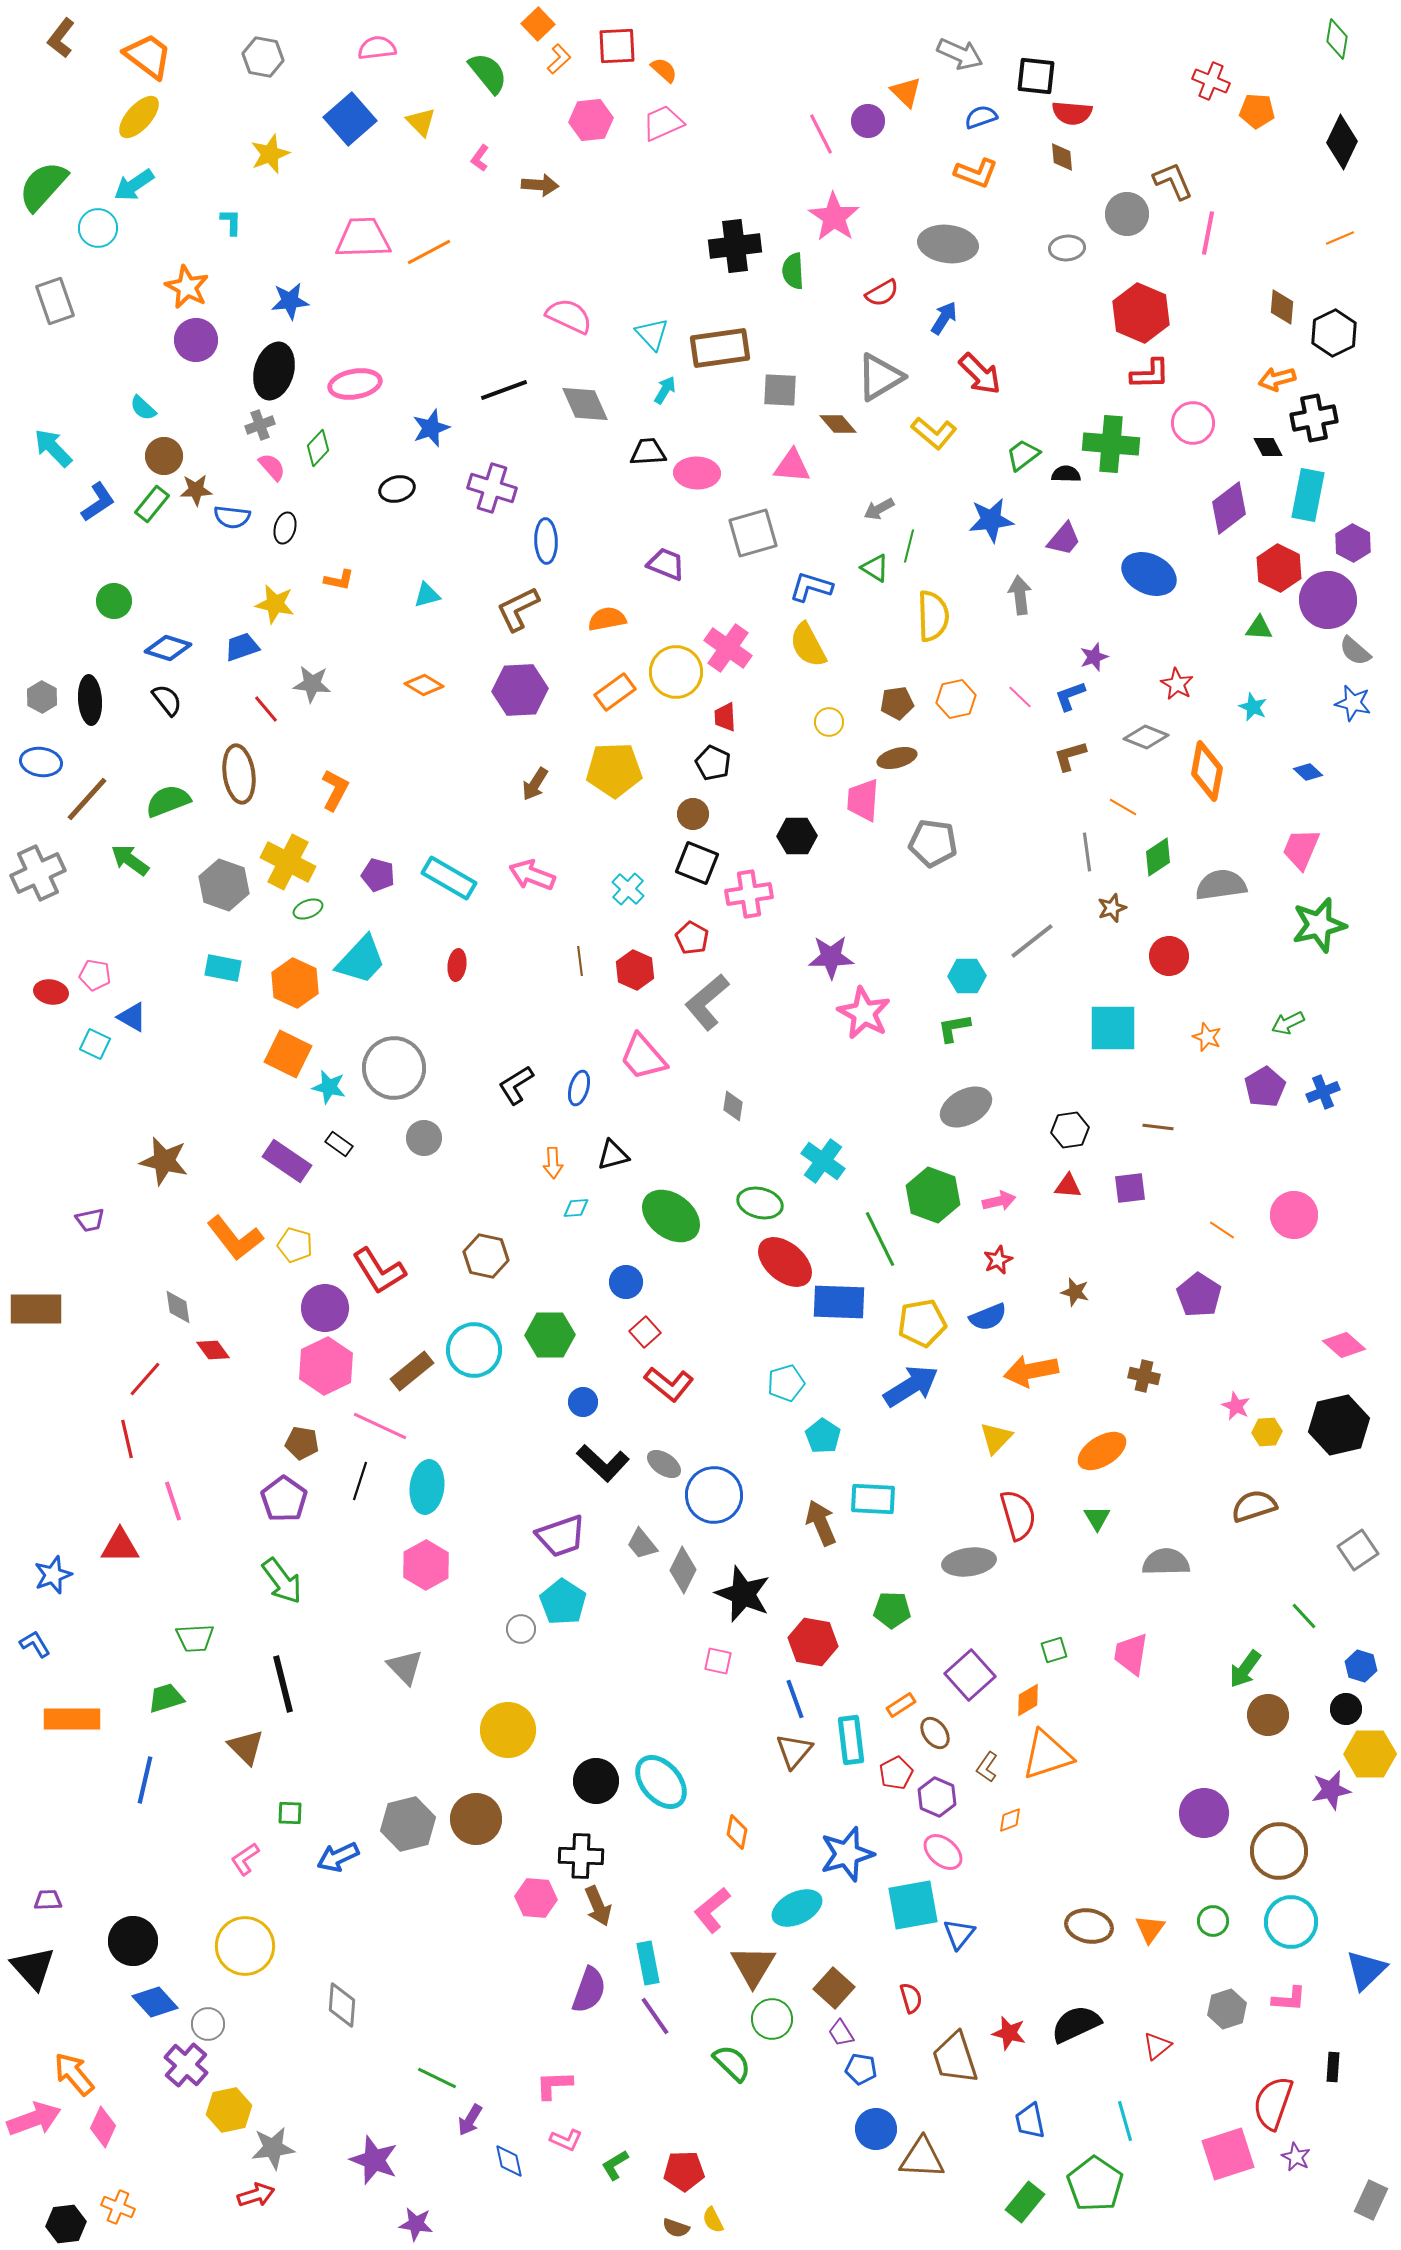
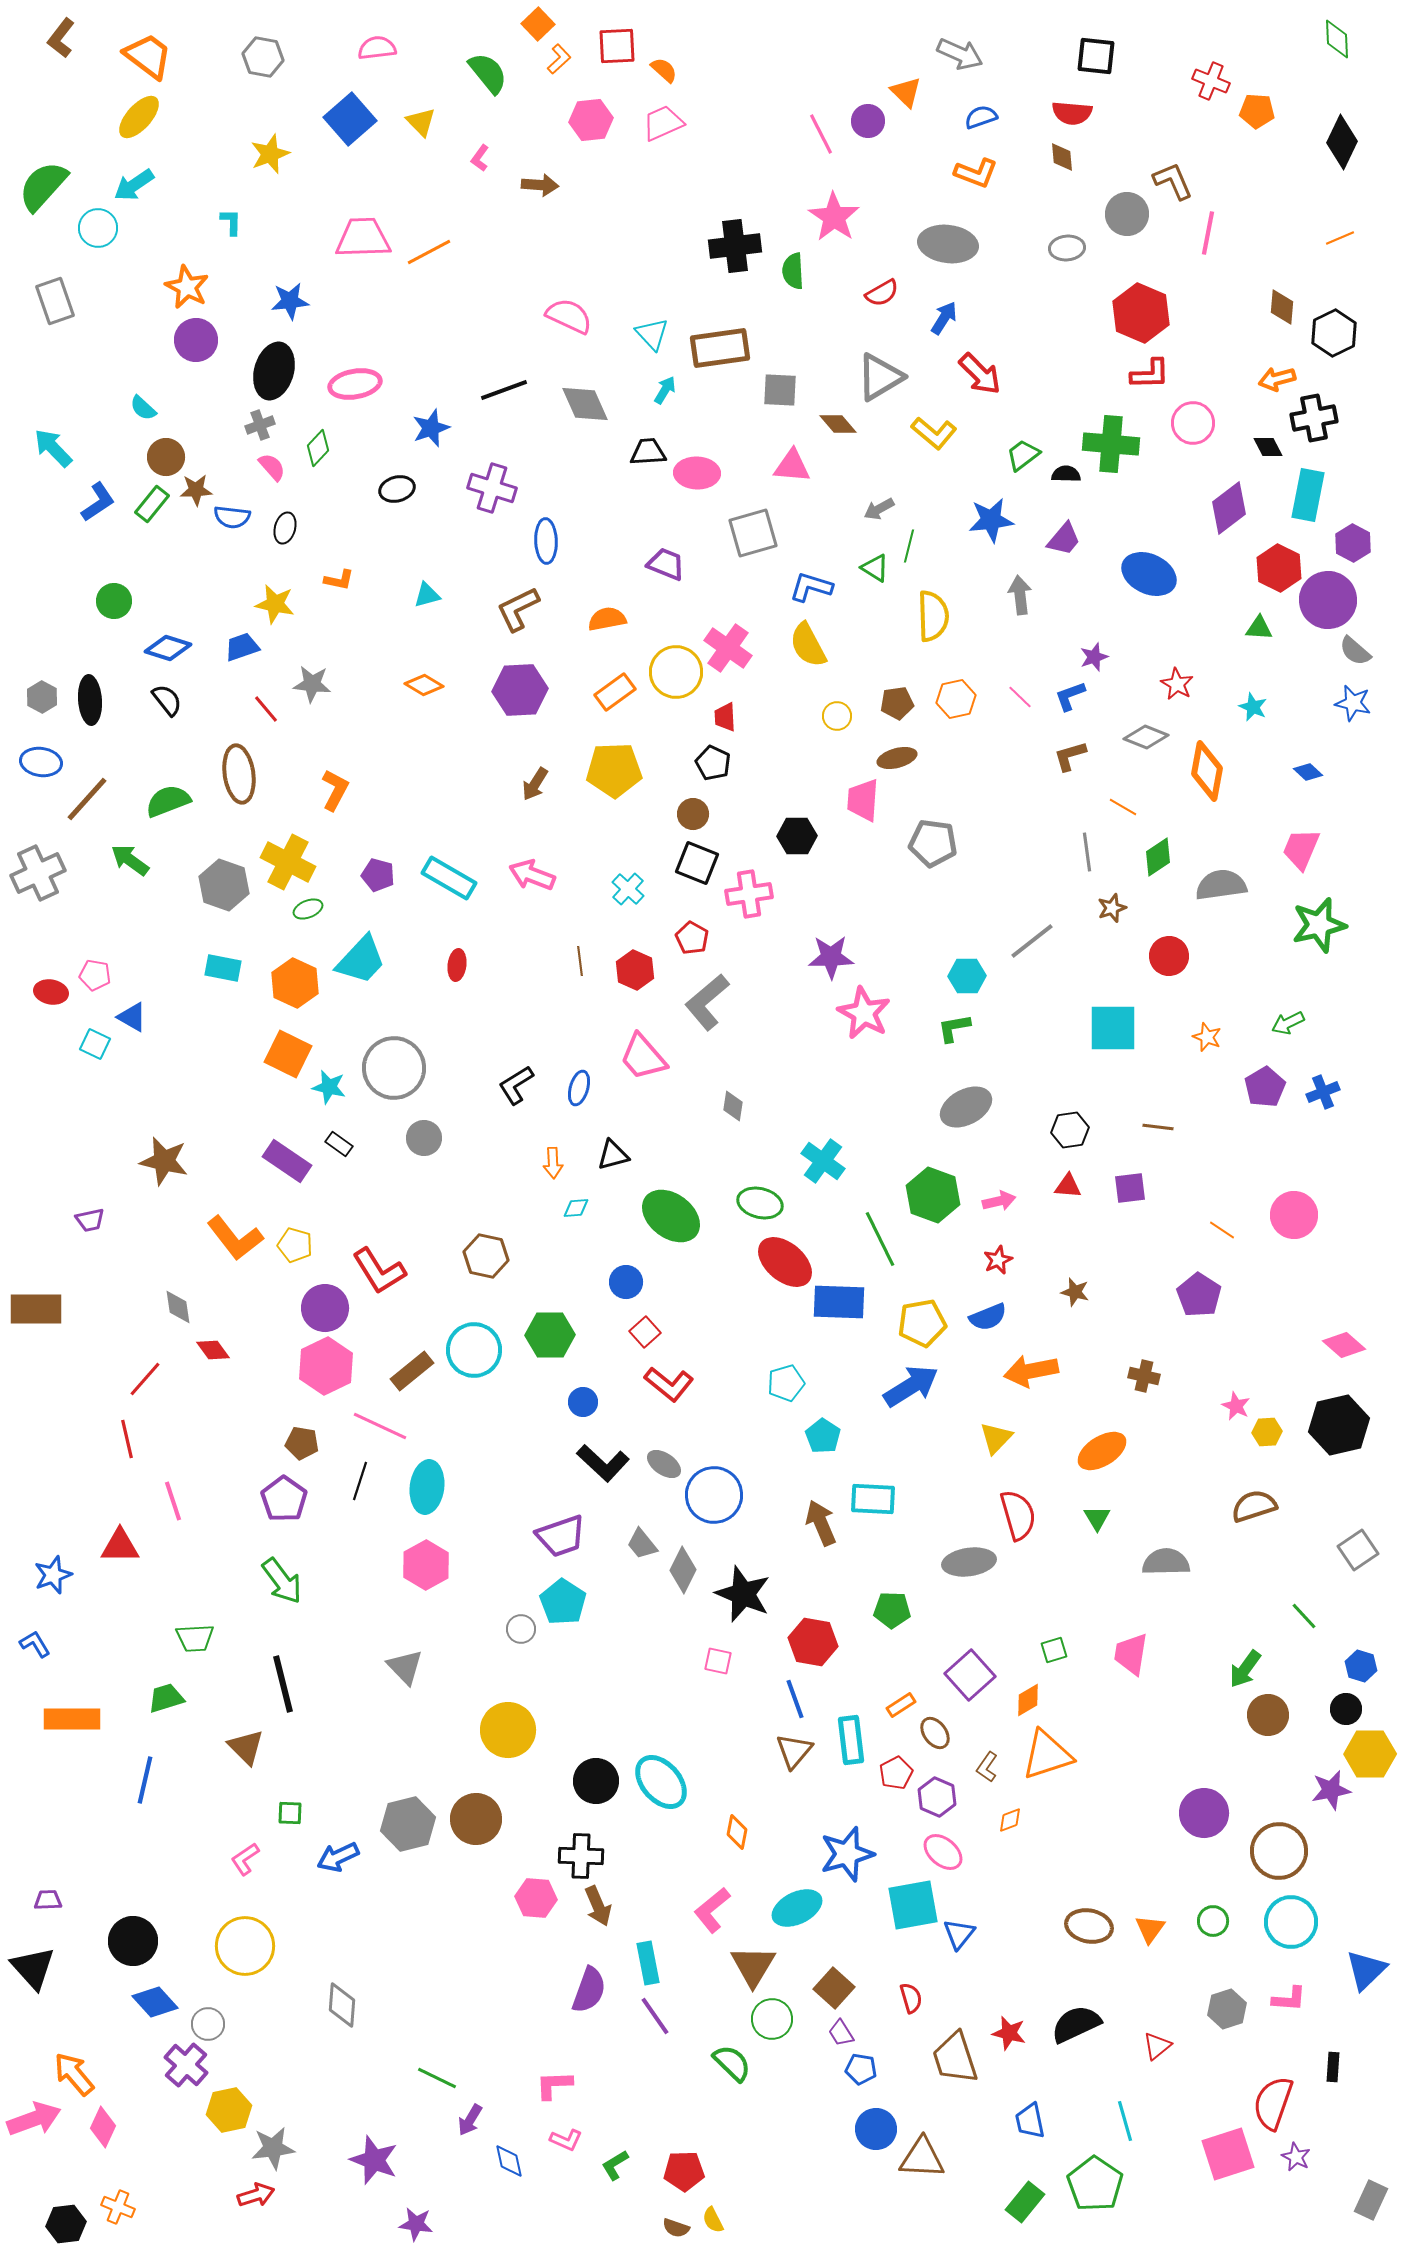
green diamond at (1337, 39): rotated 12 degrees counterclockwise
black square at (1036, 76): moved 60 px right, 20 px up
brown circle at (164, 456): moved 2 px right, 1 px down
yellow circle at (829, 722): moved 8 px right, 6 px up
